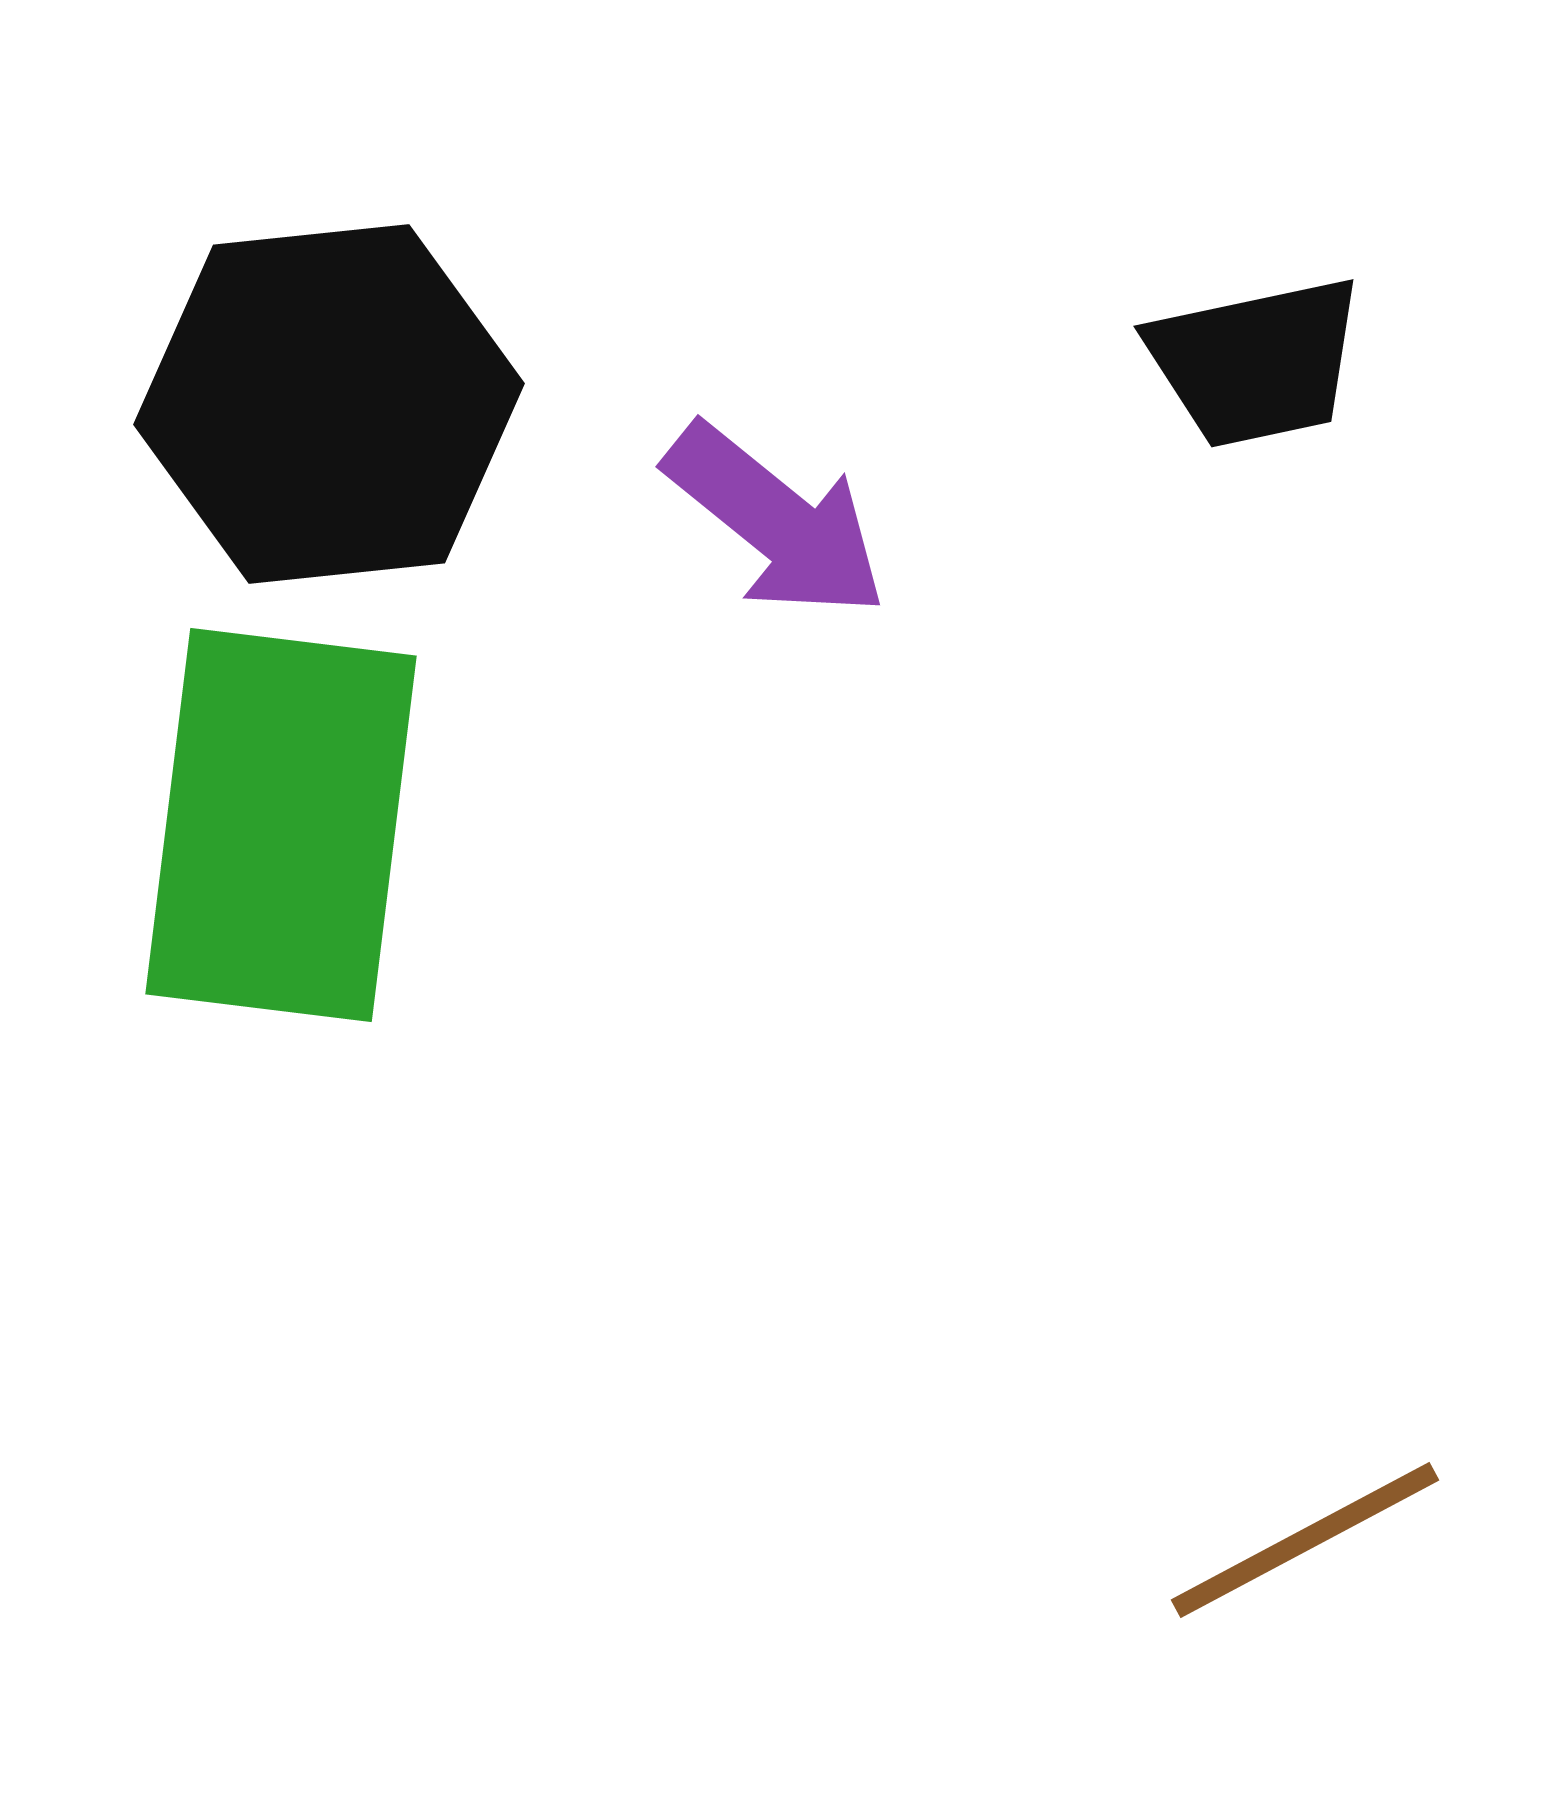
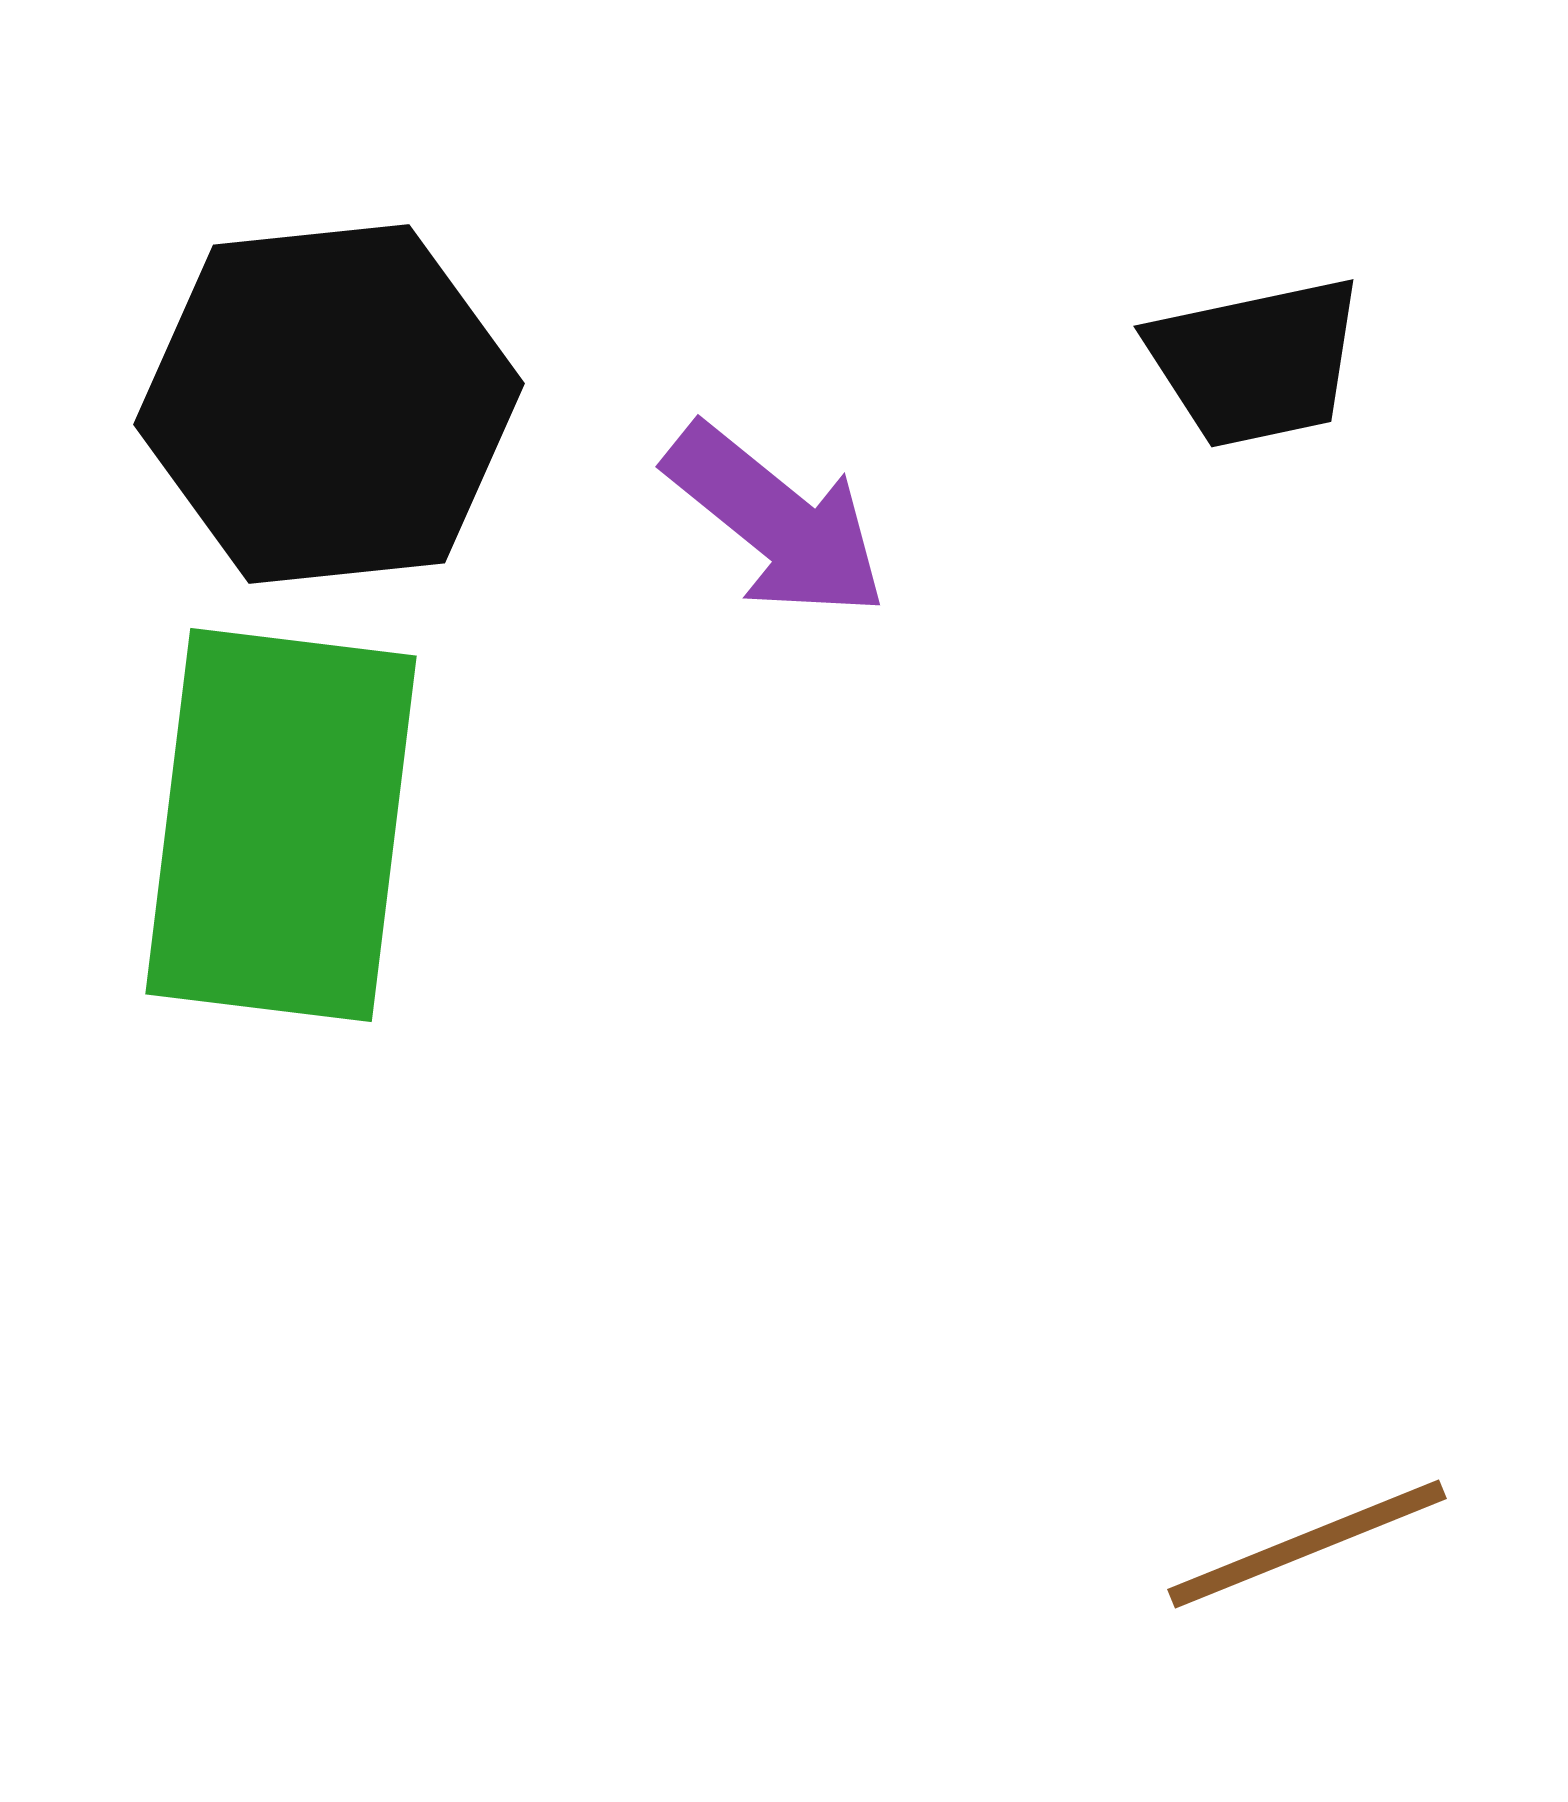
brown line: moved 2 px right, 4 px down; rotated 6 degrees clockwise
